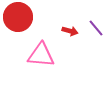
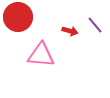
purple line: moved 1 px left, 3 px up
